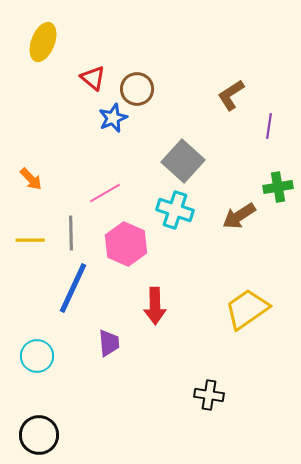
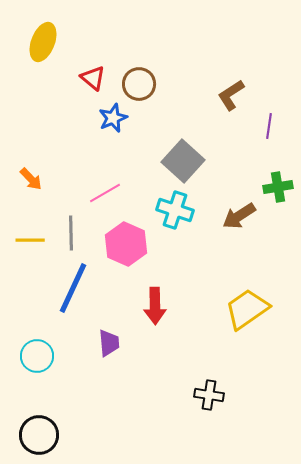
brown circle: moved 2 px right, 5 px up
